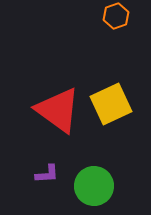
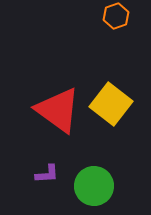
yellow square: rotated 27 degrees counterclockwise
